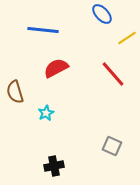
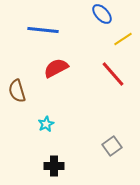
yellow line: moved 4 px left, 1 px down
brown semicircle: moved 2 px right, 1 px up
cyan star: moved 11 px down
gray square: rotated 30 degrees clockwise
black cross: rotated 12 degrees clockwise
